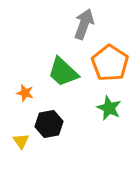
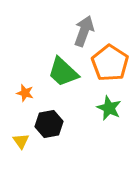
gray arrow: moved 7 px down
